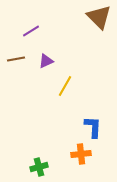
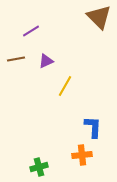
orange cross: moved 1 px right, 1 px down
